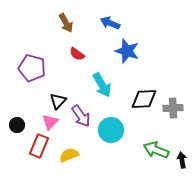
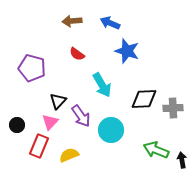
brown arrow: moved 6 px right, 2 px up; rotated 114 degrees clockwise
